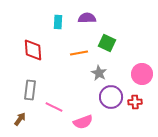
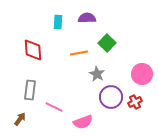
green square: rotated 18 degrees clockwise
gray star: moved 2 px left, 1 px down
red cross: rotated 24 degrees counterclockwise
